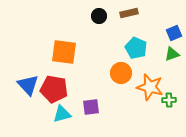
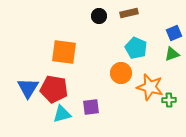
blue triangle: moved 3 px down; rotated 15 degrees clockwise
